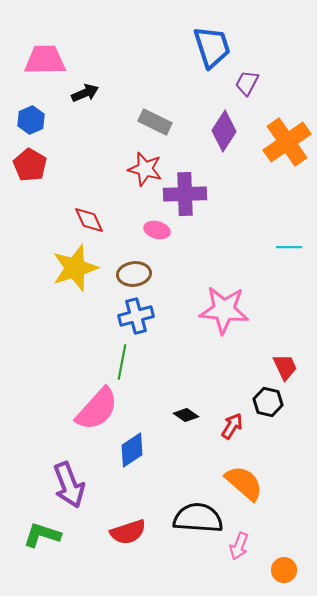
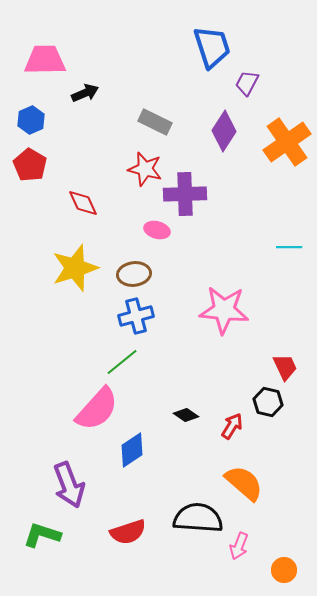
red diamond: moved 6 px left, 17 px up
green line: rotated 40 degrees clockwise
